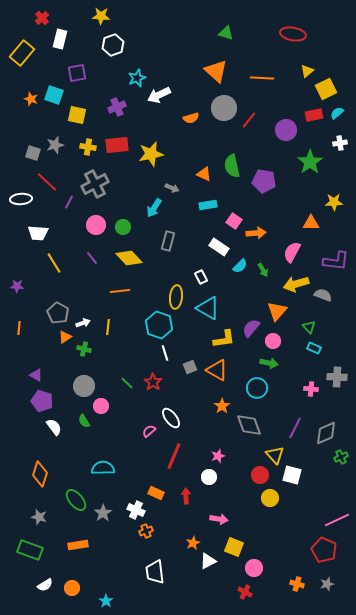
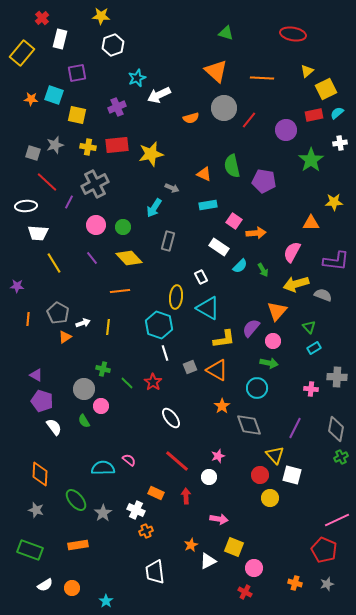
orange star at (31, 99): rotated 16 degrees counterclockwise
green star at (310, 162): moved 1 px right, 2 px up
white ellipse at (21, 199): moved 5 px right, 7 px down
orange line at (19, 328): moved 9 px right, 9 px up
cyan rectangle at (314, 348): rotated 56 degrees counterclockwise
green cross at (84, 349): moved 19 px right, 20 px down
gray circle at (84, 386): moved 3 px down
pink semicircle at (149, 431): moved 20 px left, 29 px down; rotated 80 degrees clockwise
gray diamond at (326, 433): moved 10 px right, 4 px up; rotated 55 degrees counterclockwise
red line at (174, 456): moved 3 px right, 5 px down; rotated 72 degrees counterclockwise
orange diamond at (40, 474): rotated 15 degrees counterclockwise
gray star at (39, 517): moved 3 px left, 7 px up
orange star at (193, 543): moved 2 px left, 2 px down
orange cross at (297, 584): moved 2 px left, 1 px up
